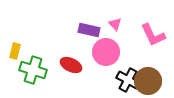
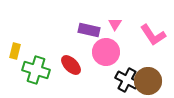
pink triangle: rotated 16 degrees clockwise
pink L-shape: rotated 8 degrees counterclockwise
red ellipse: rotated 20 degrees clockwise
green cross: moved 3 px right
black cross: moved 1 px left
